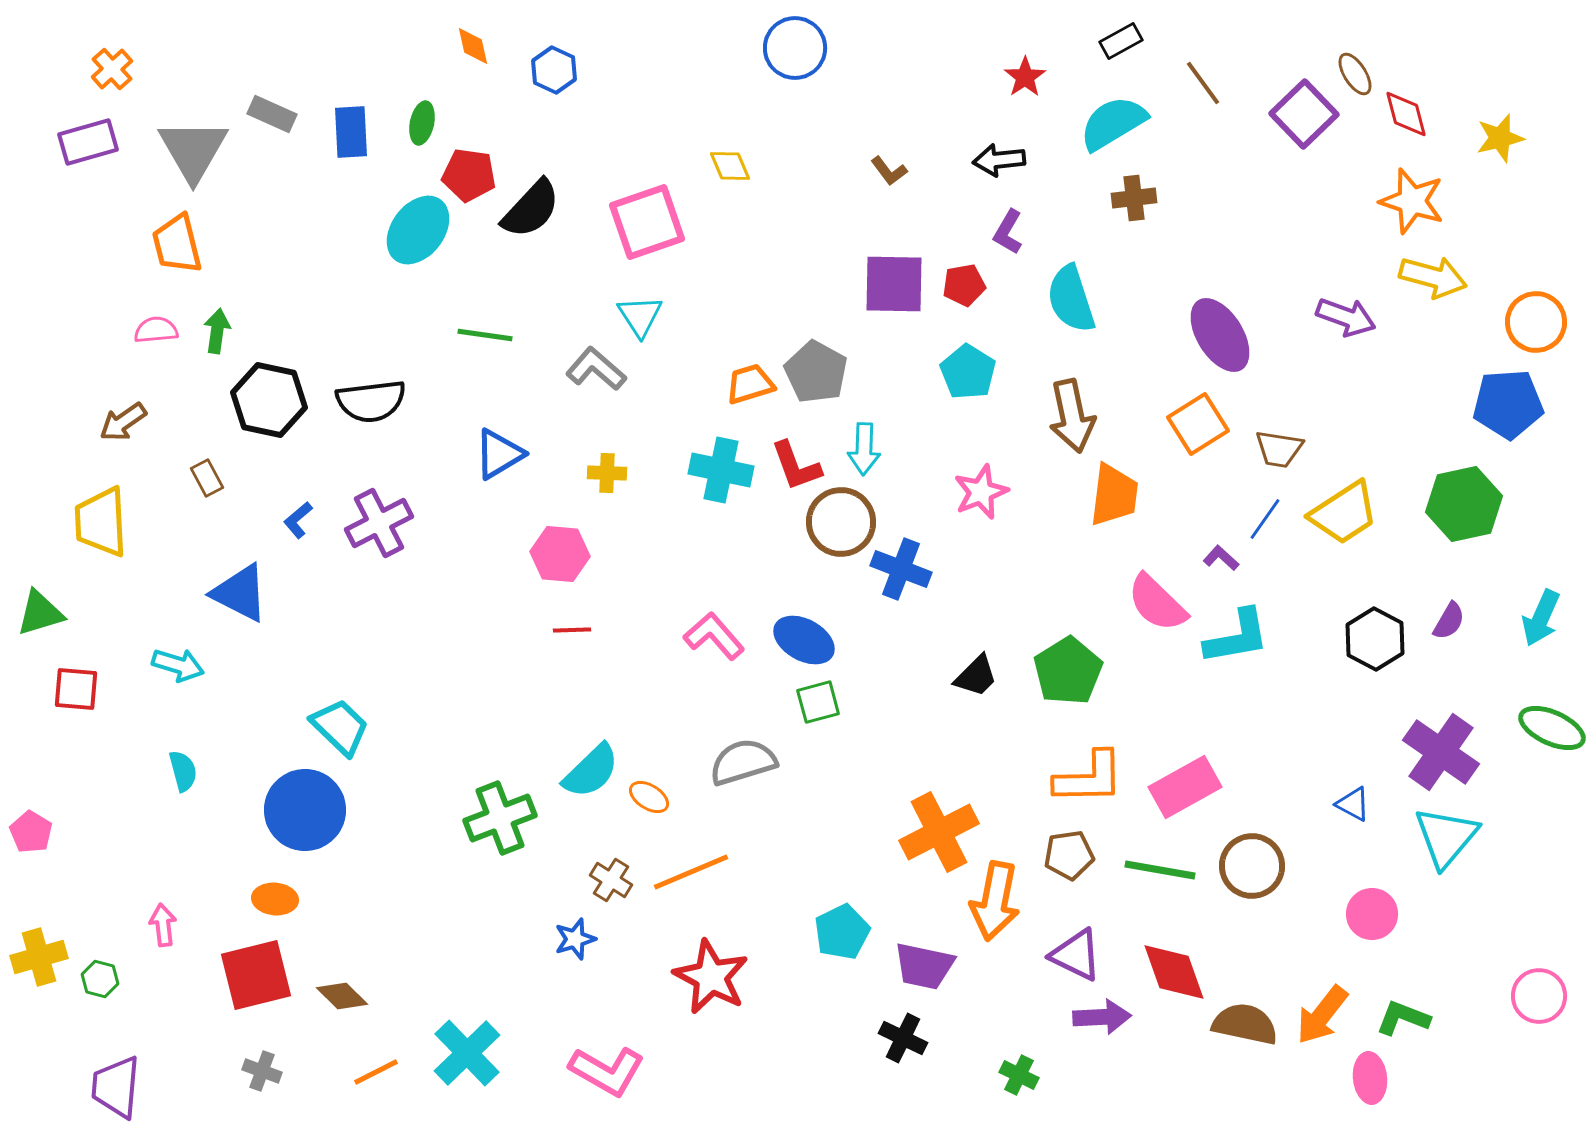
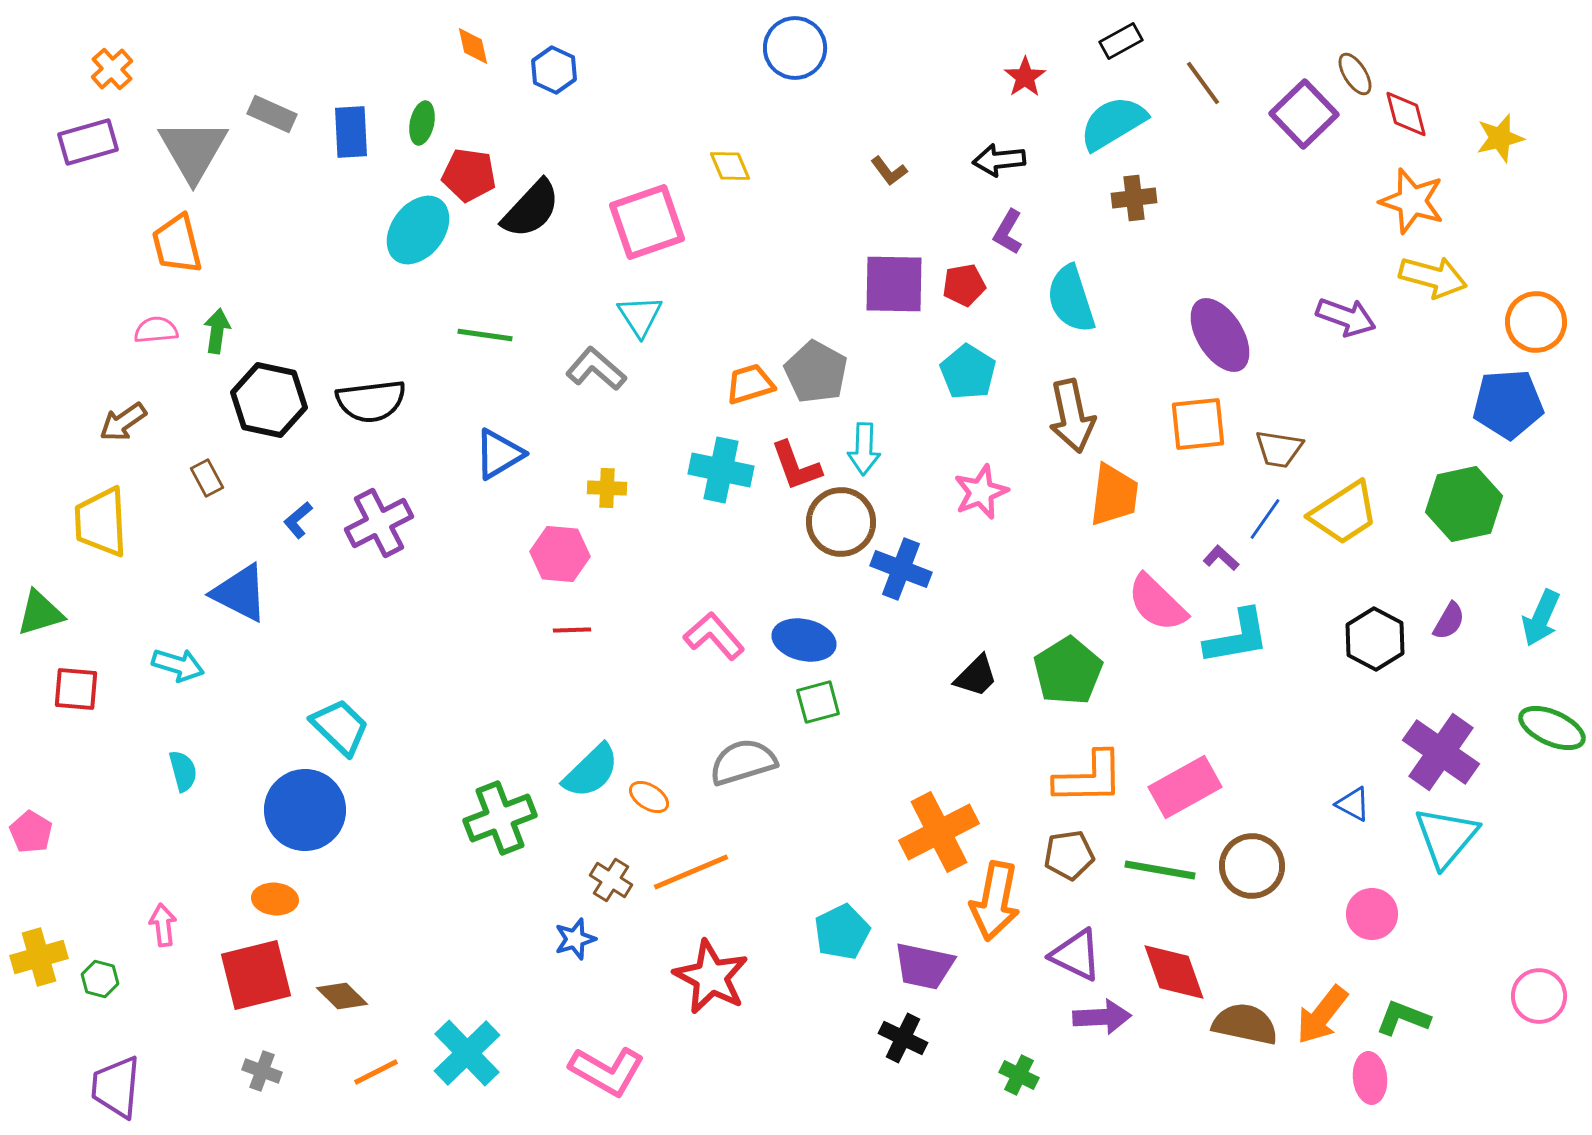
orange square at (1198, 424): rotated 26 degrees clockwise
yellow cross at (607, 473): moved 15 px down
blue ellipse at (804, 640): rotated 16 degrees counterclockwise
